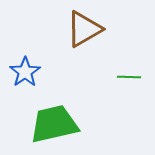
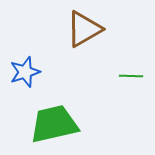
blue star: rotated 16 degrees clockwise
green line: moved 2 px right, 1 px up
